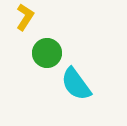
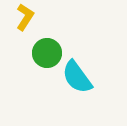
cyan semicircle: moved 1 px right, 7 px up
